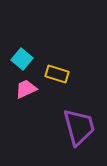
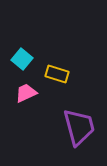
pink trapezoid: moved 4 px down
